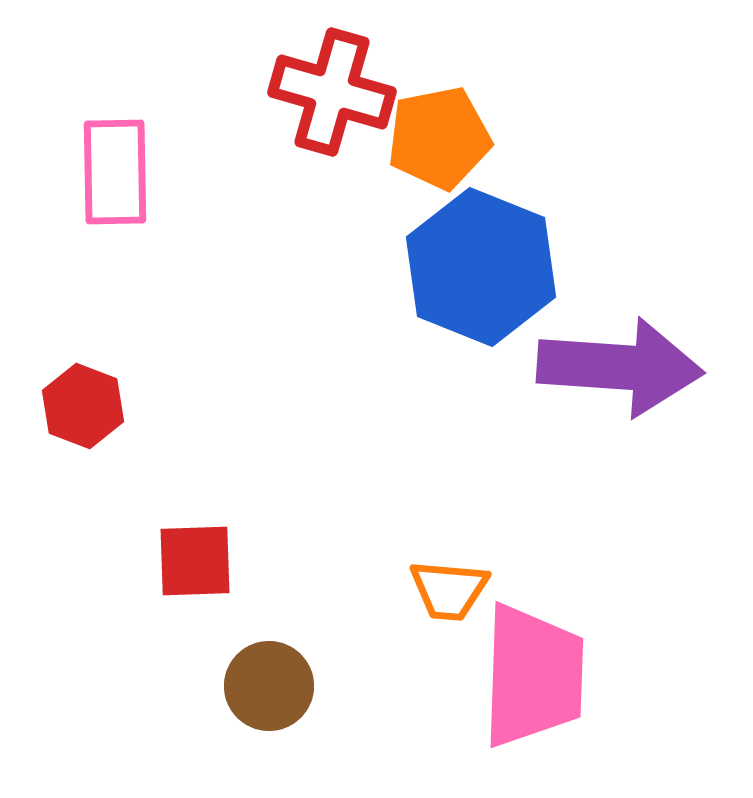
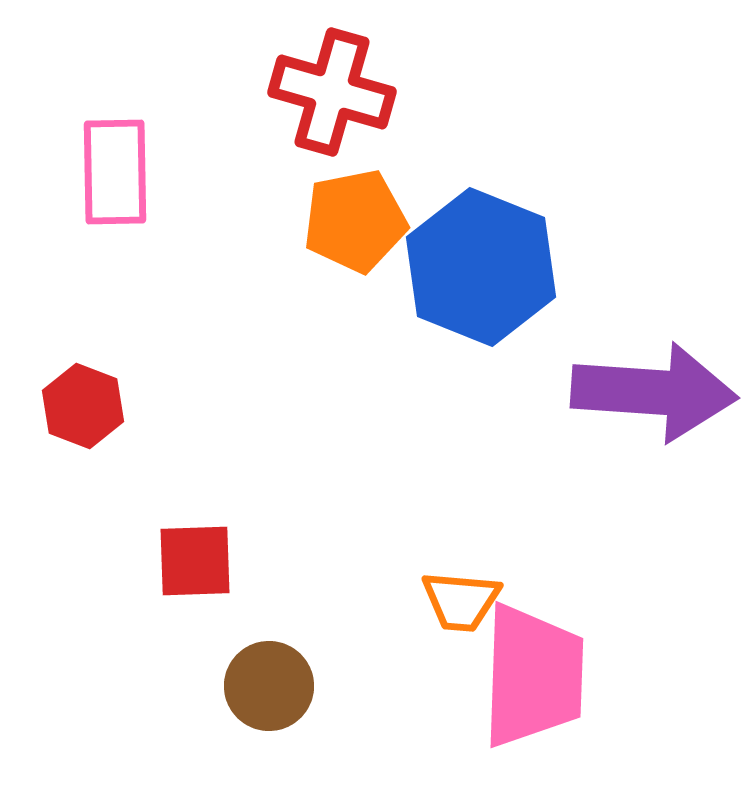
orange pentagon: moved 84 px left, 83 px down
purple arrow: moved 34 px right, 25 px down
orange trapezoid: moved 12 px right, 11 px down
